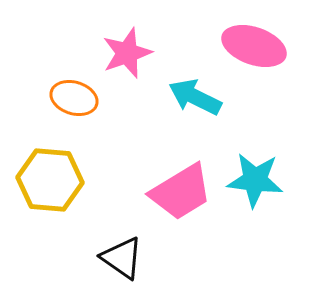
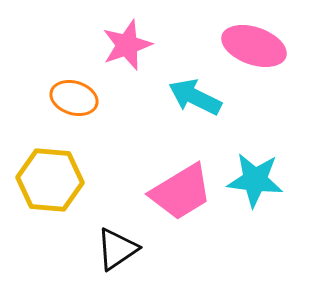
pink star: moved 8 px up
black triangle: moved 5 px left, 9 px up; rotated 51 degrees clockwise
